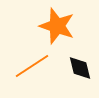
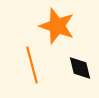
orange line: moved 1 px up; rotated 72 degrees counterclockwise
